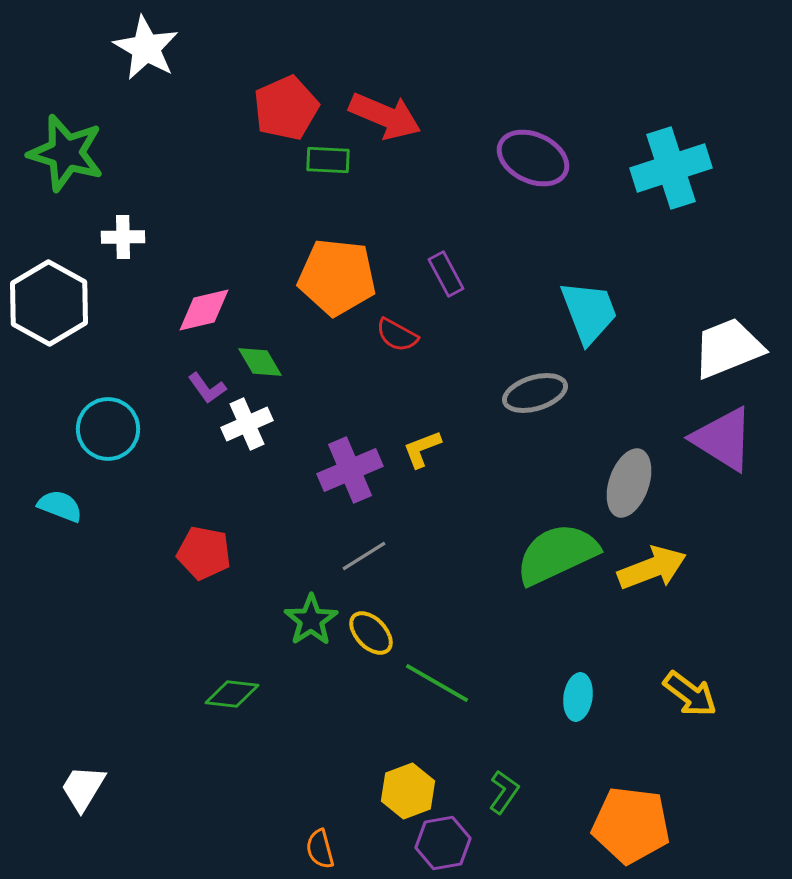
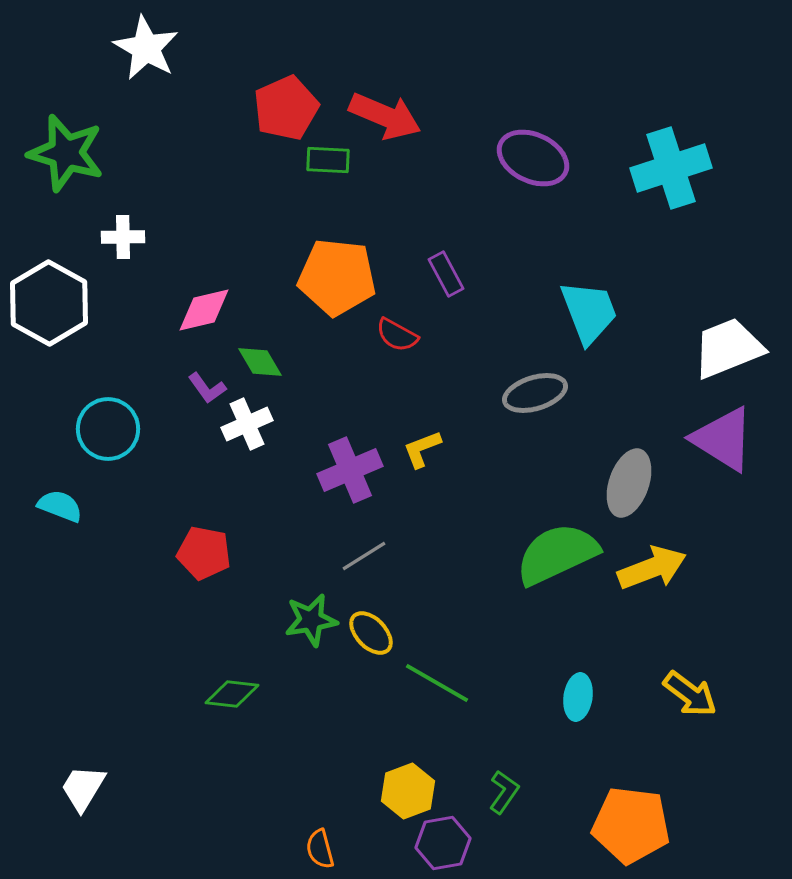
green star at (311, 620): rotated 24 degrees clockwise
